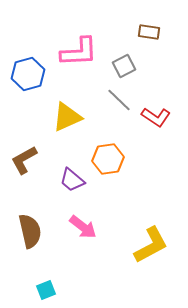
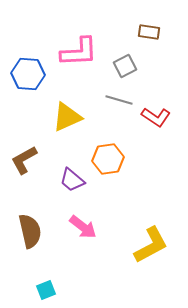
gray square: moved 1 px right
blue hexagon: rotated 20 degrees clockwise
gray line: rotated 28 degrees counterclockwise
